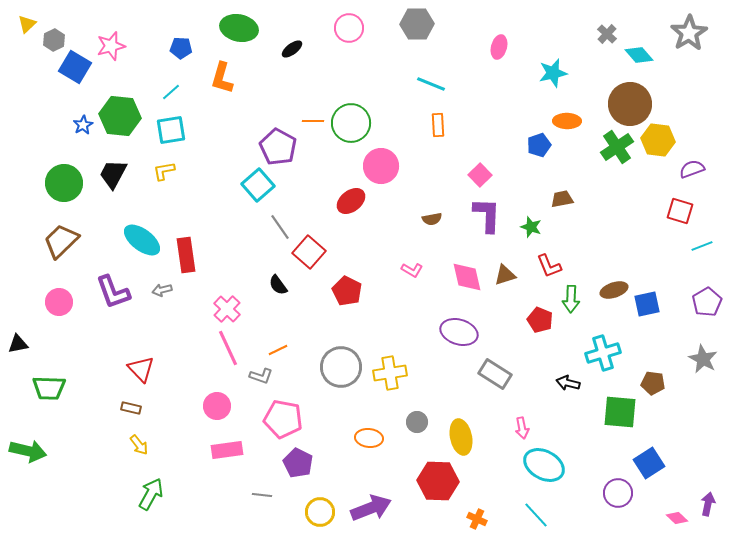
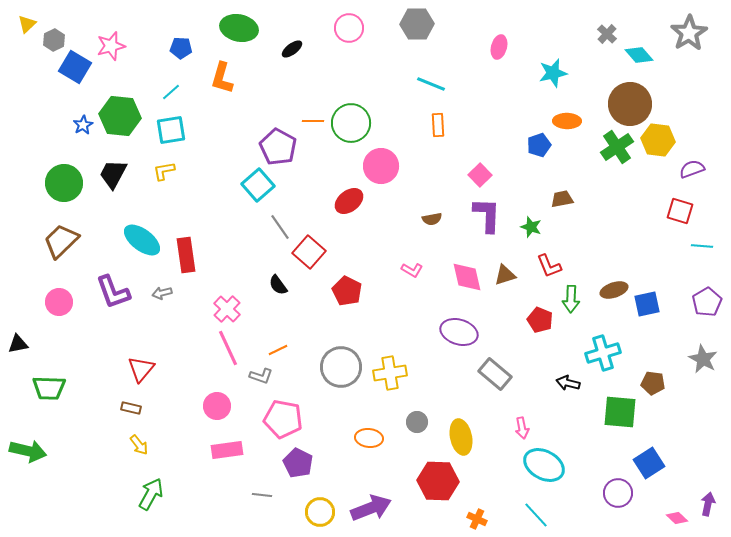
red ellipse at (351, 201): moved 2 px left
cyan line at (702, 246): rotated 25 degrees clockwise
gray arrow at (162, 290): moved 3 px down
red triangle at (141, 369): rotated 24 degrees clockwise
gray rectangle at (495, 374): rotated 8 degrees clockwise
